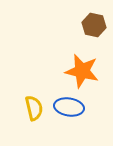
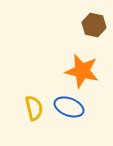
blue ellipse: rotated 12 degrees clockwise
